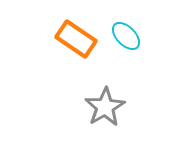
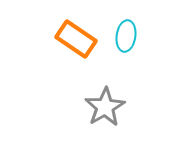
cyan ellipse: rotated 52 degrees clockwise
